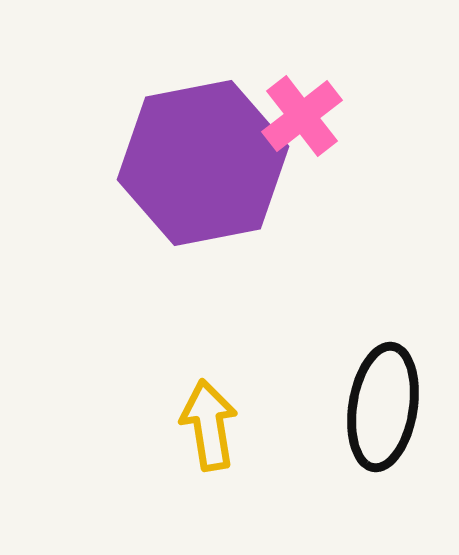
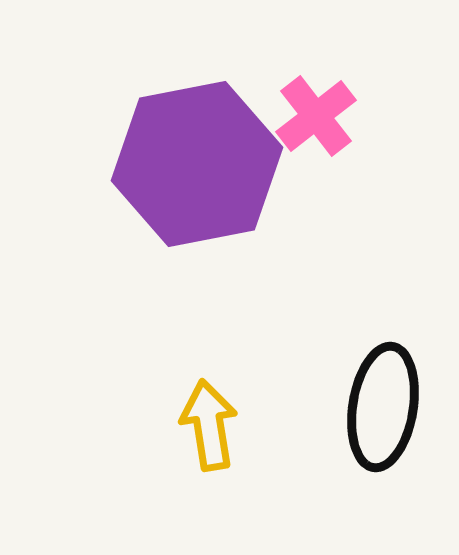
pink cross: moved 14 px right
purple hexagon: moved 6 px left, 1 px down
